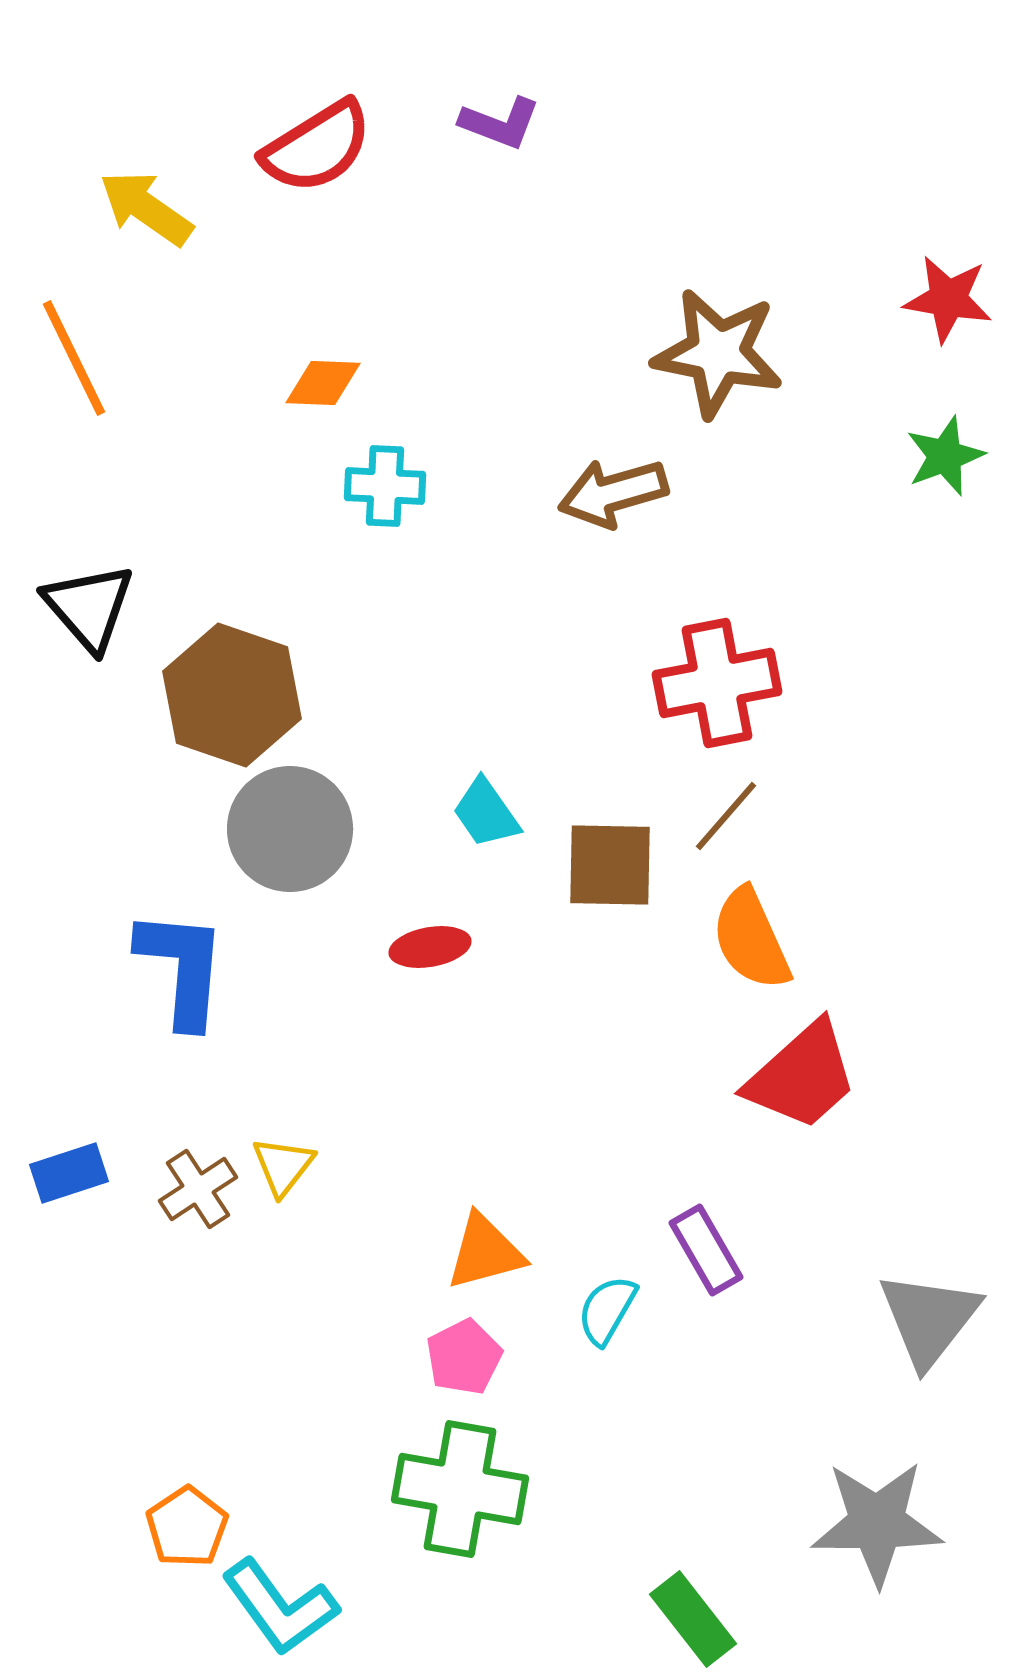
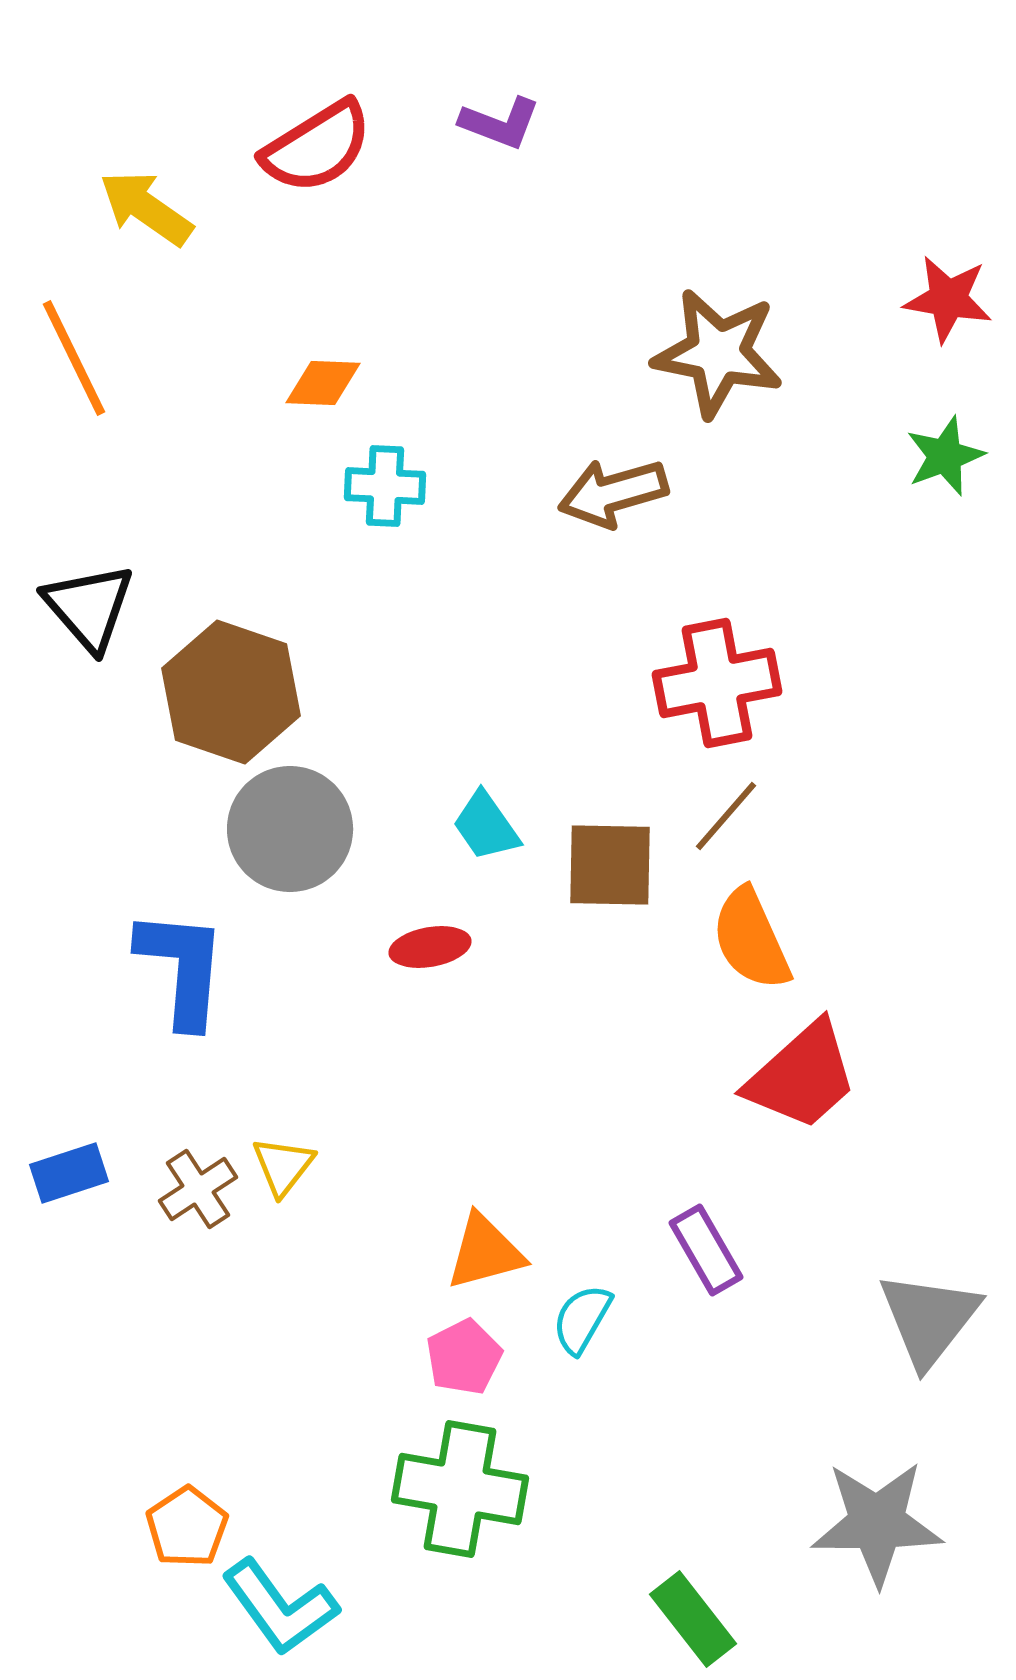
brown hexagon: moved 1 px left, 3 px up
cyan trapezoid: moved 13 px down
cyan semicircle: moved 25 px left, 9 px down
